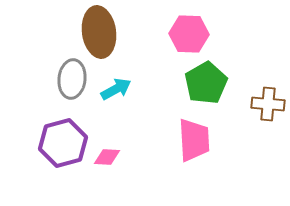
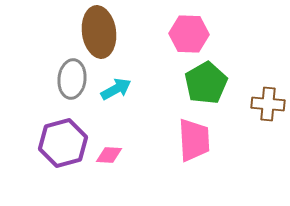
pink diamond: moved 2 px right, 2 px up
